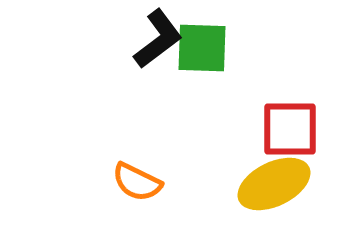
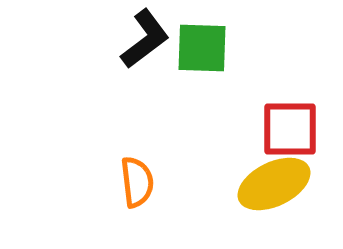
black L-shape: moved 13 px left
orange semicircle: rotated 123 degrees counterclockwise
